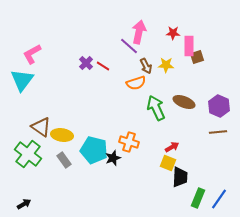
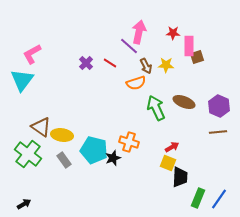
red line: moved 7 px right, 3 px up
